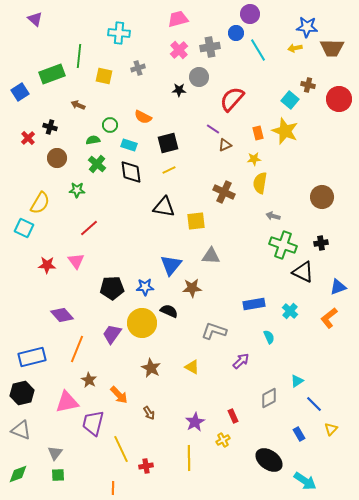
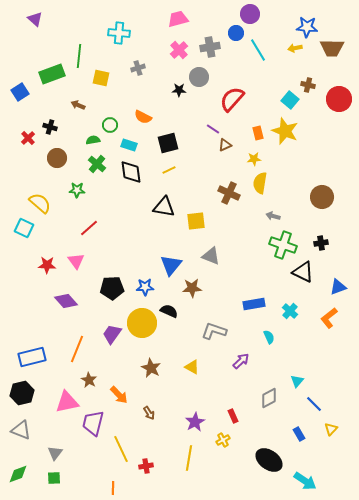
yellow square at (104, 76): moved 3 px left, 2 px down
brown cross at (224, 192): moved 5 px right, 1 px down
yellow semicircle at (40, 203): rotated 80 degrees counterclockwise
gray triangle at (211, 256): rotated 18 degrees clockwise
purple diamond at (62, 315): moved 4 px right, 14 px up
cyan triangle at (297, 381): rotated 16 degrees counterclockwise
yellow line at (189, 458): rotated 10 degrees clockwise
green square at (58, 475): moved 4 px left, 3 px down
